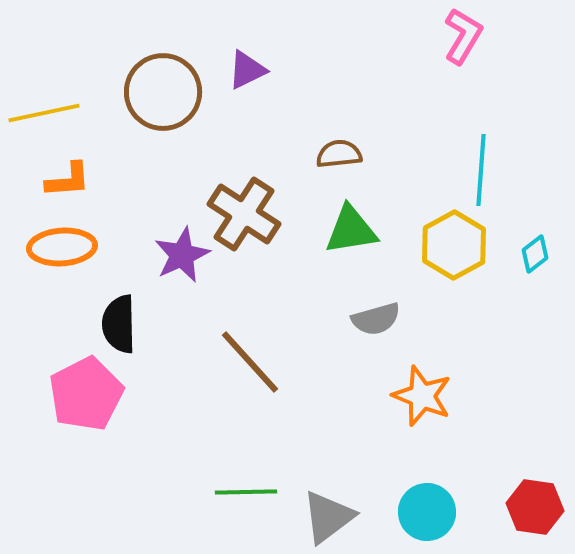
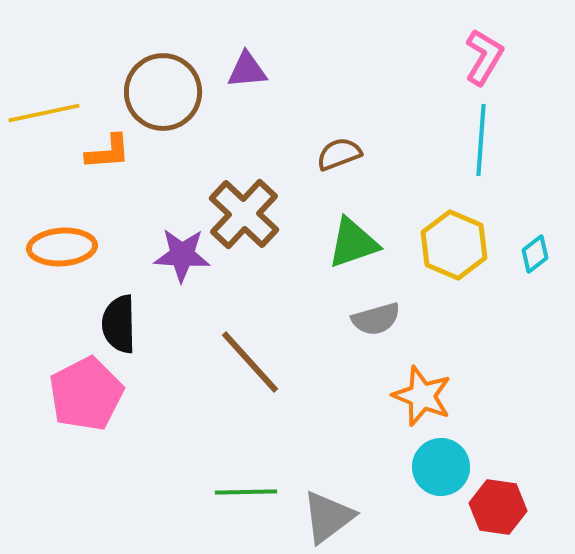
pink L-shape: moved 21 px right, 21 px down
purple triangle: rotated 21 degrees clockwise
brown semicircle: rotated 15 degrees counterclockwise
cyan line: moved 30 px up
orange L-shape: moved 40 px right, 28 px up
brown cross: rotated 10 degrees clockwise
green triangle: moved 2 px right, 13 px down; rotated 10 degrees counterclockwise
yellow hexagon: rotated 8 degrees counterclockwise
purple star: rotated 28 degrees clockwise
red hexagon: moved 37 px left
cyan circle: moved 14 px right, 45 px up
